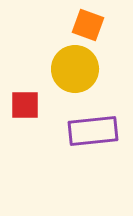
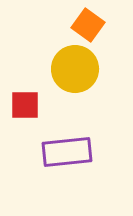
orange square: rotated 16 degrees clockwise
purple rectangle: moved 26 px left, 21 px down
